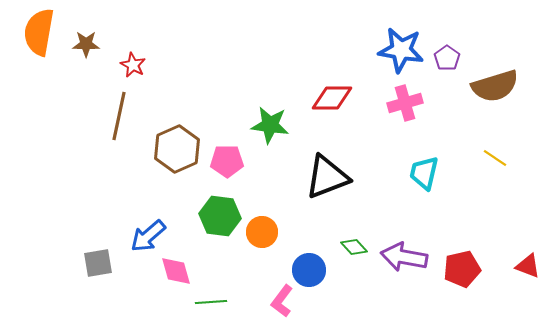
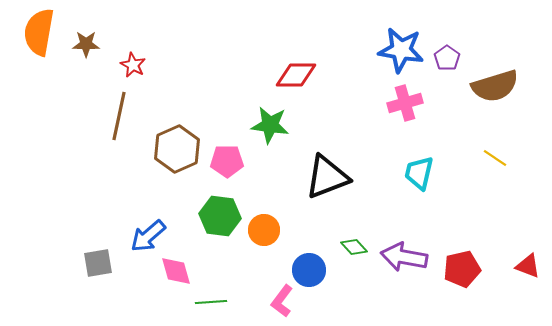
red diamond: moved 36 px left, 23 px up
cyan trapezoid: moved 5 px left
orange circle: moved 2 px right, 2 px up
